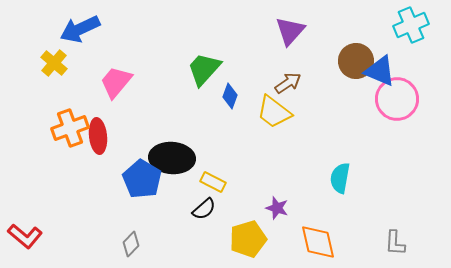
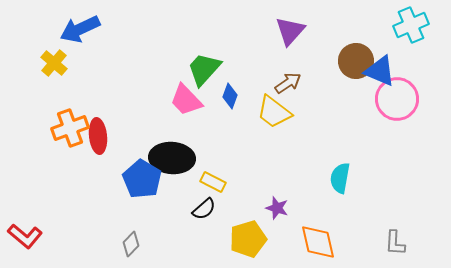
pink trapezoid: moved 70 px right, 18 px down; rotated 84 degrees counterclockwise
